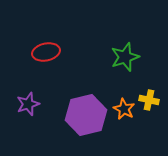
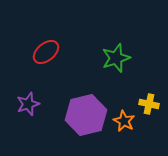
red ellipse: rotated 28 degrees counterclockwise
green star: moved 9 px left, 1 px down
yellow cross: moved 4 px down
orange star: moved 12 px down
